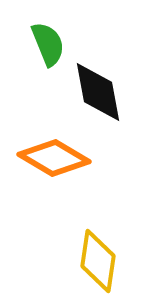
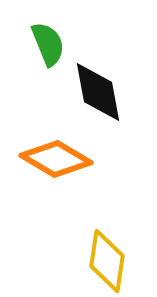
orange diamond: moved 2 px right, 1 px down
yellow diamond: moved 9 px right
